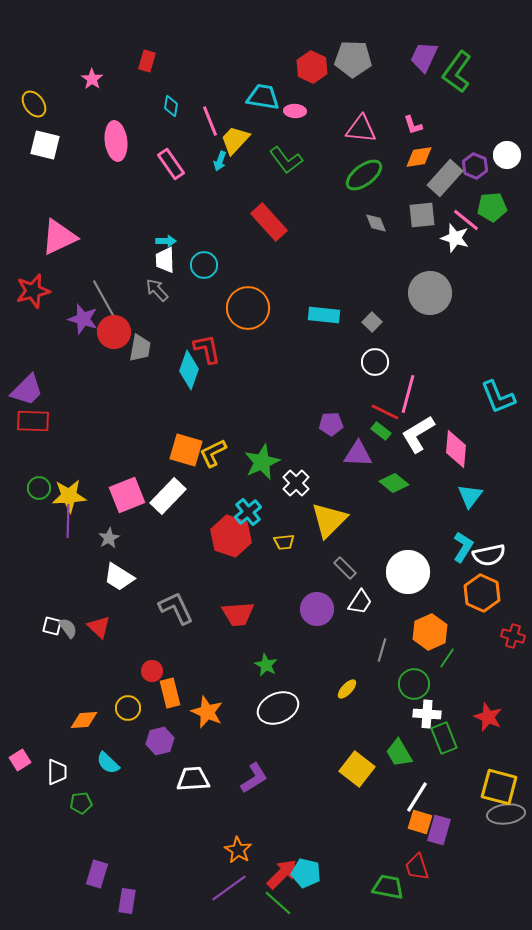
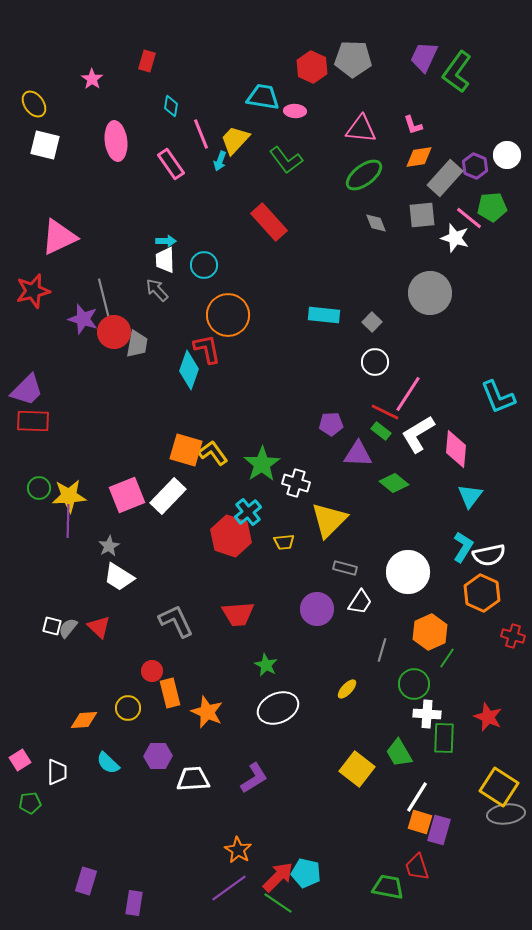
pink line at (210, 121): moved 9 px left, 13 px down
pink line at (466, 220): moved 3 px right, 2 px up
gray line at (104, 299): rotated 15 degrees clockwise
orange circle at (248, 308): moved 20 px left, 7 px down
gray trapezoid at (140, 348): moved 3 px left, 4 px up
pink line at (408, 394): rotated 18 degrees clockwise
yellow L-shape at (213, 453): rotated 80 degrees clockwise
green star at (262, 462): moved 2 px down; rotated 9 degrees counterclockwise
white cross at (296, 483): rotated 28 degrees counterclockwise
gray star at (109, 538): moved 8 px down
gray rectangle at (345, 568): rotated 30 degrees counterclockwise
gray L-shape at (176, 608): moved 13 px down
gray semicircle at (68, 628): rotated 105 degrees counterclockwise
green rectangle at (444, 738): rotated 24 degrees clockwise
purple hexagon at (160, 741): moved 2 px left, 15 px down; rotated 12 degrees clockwise
yellow square at (499, 787): rotated 18 degrees clockwise
green pentagon at (81, 803): moved 51 px left
purple rectangle at (97, 874): moved 11 px left, 7 px down
red arrow at (282, 874): moved 4 px left, 3 px down
purple rectangle at (127, 901): moved 7 px right, 2 px down
green line at (278, 903): rotated 8 degrees counterclockwise
